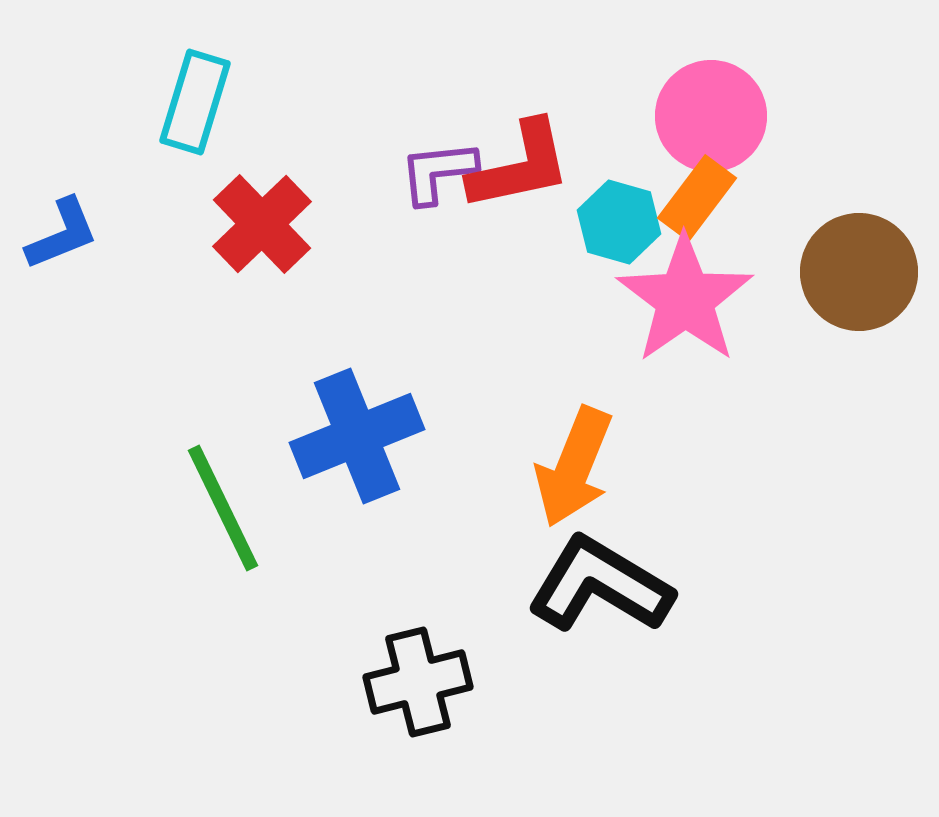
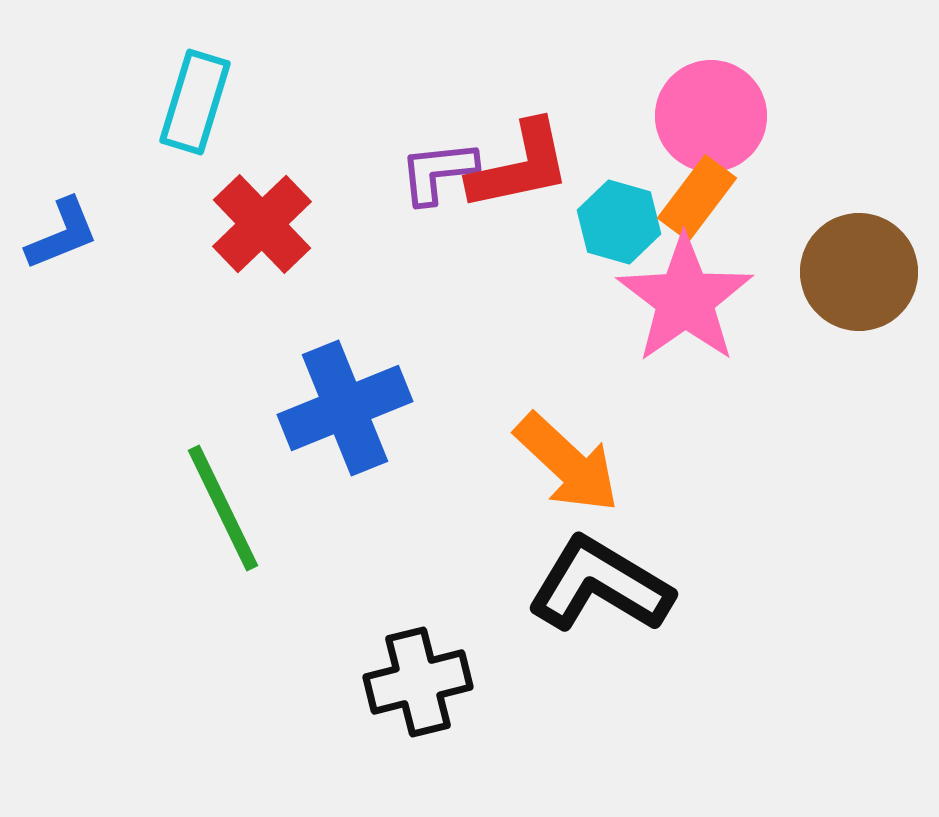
blue cross: moved 12 px left, 28 px up
orange arrow: moved 7 px left, 4 px up; rotated 69 degrees counterclockwise
